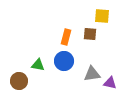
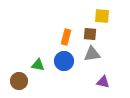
gray triangle: moved 20 px up
purple triangle: moved 7 px left, 1 px up
